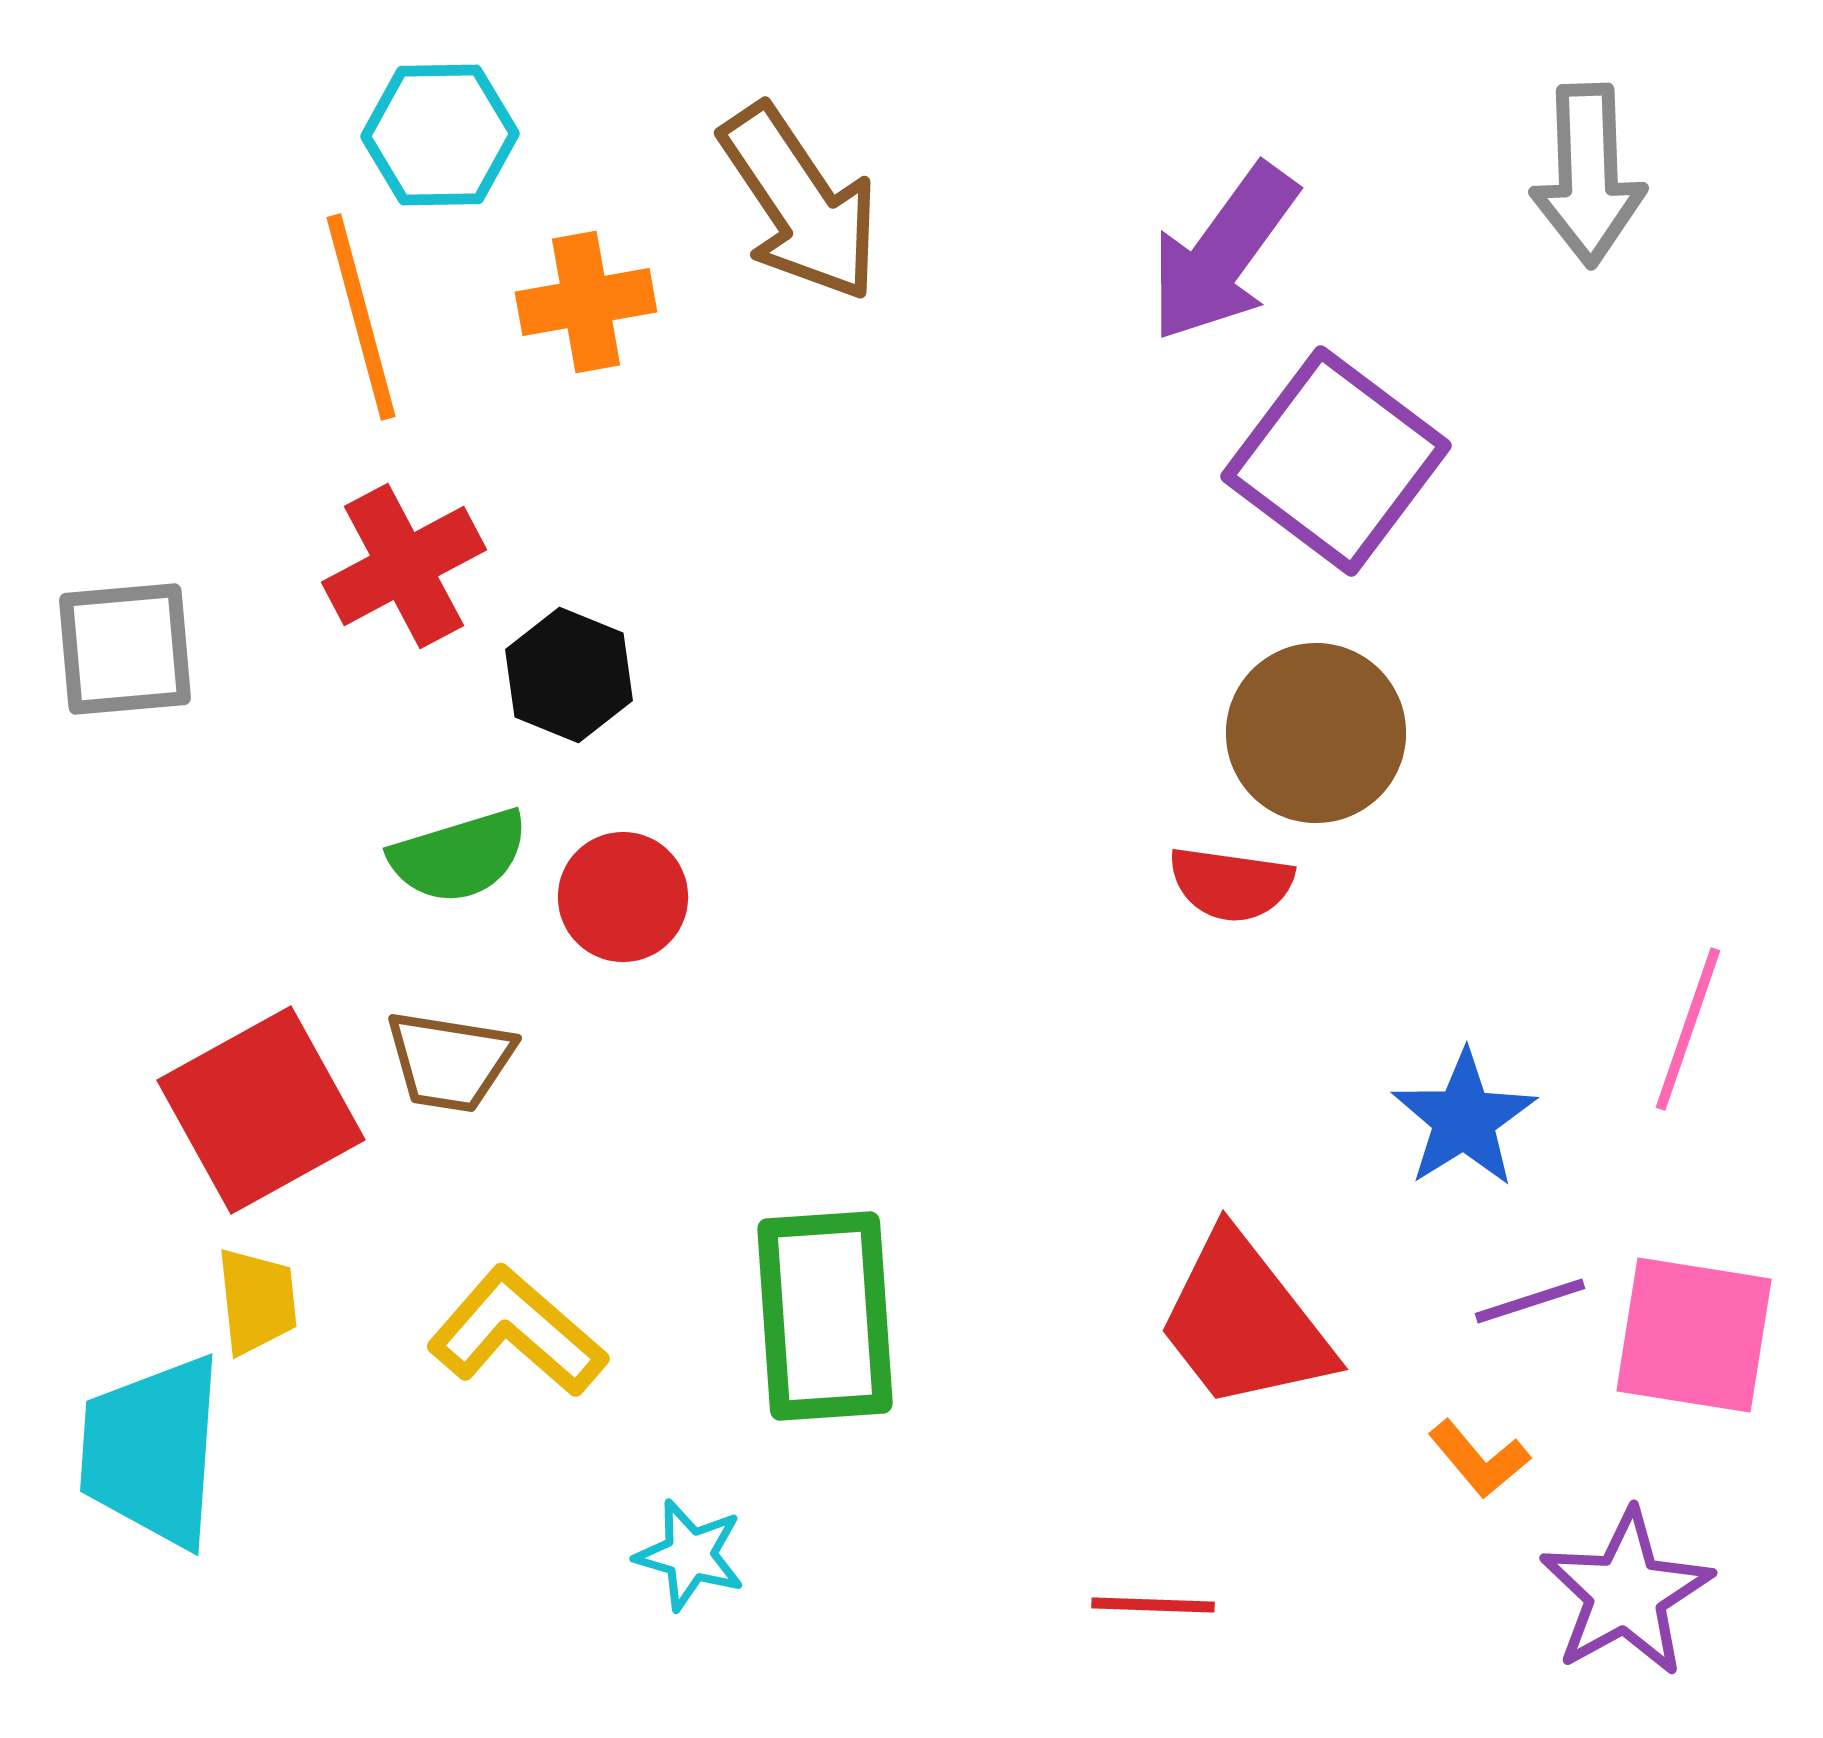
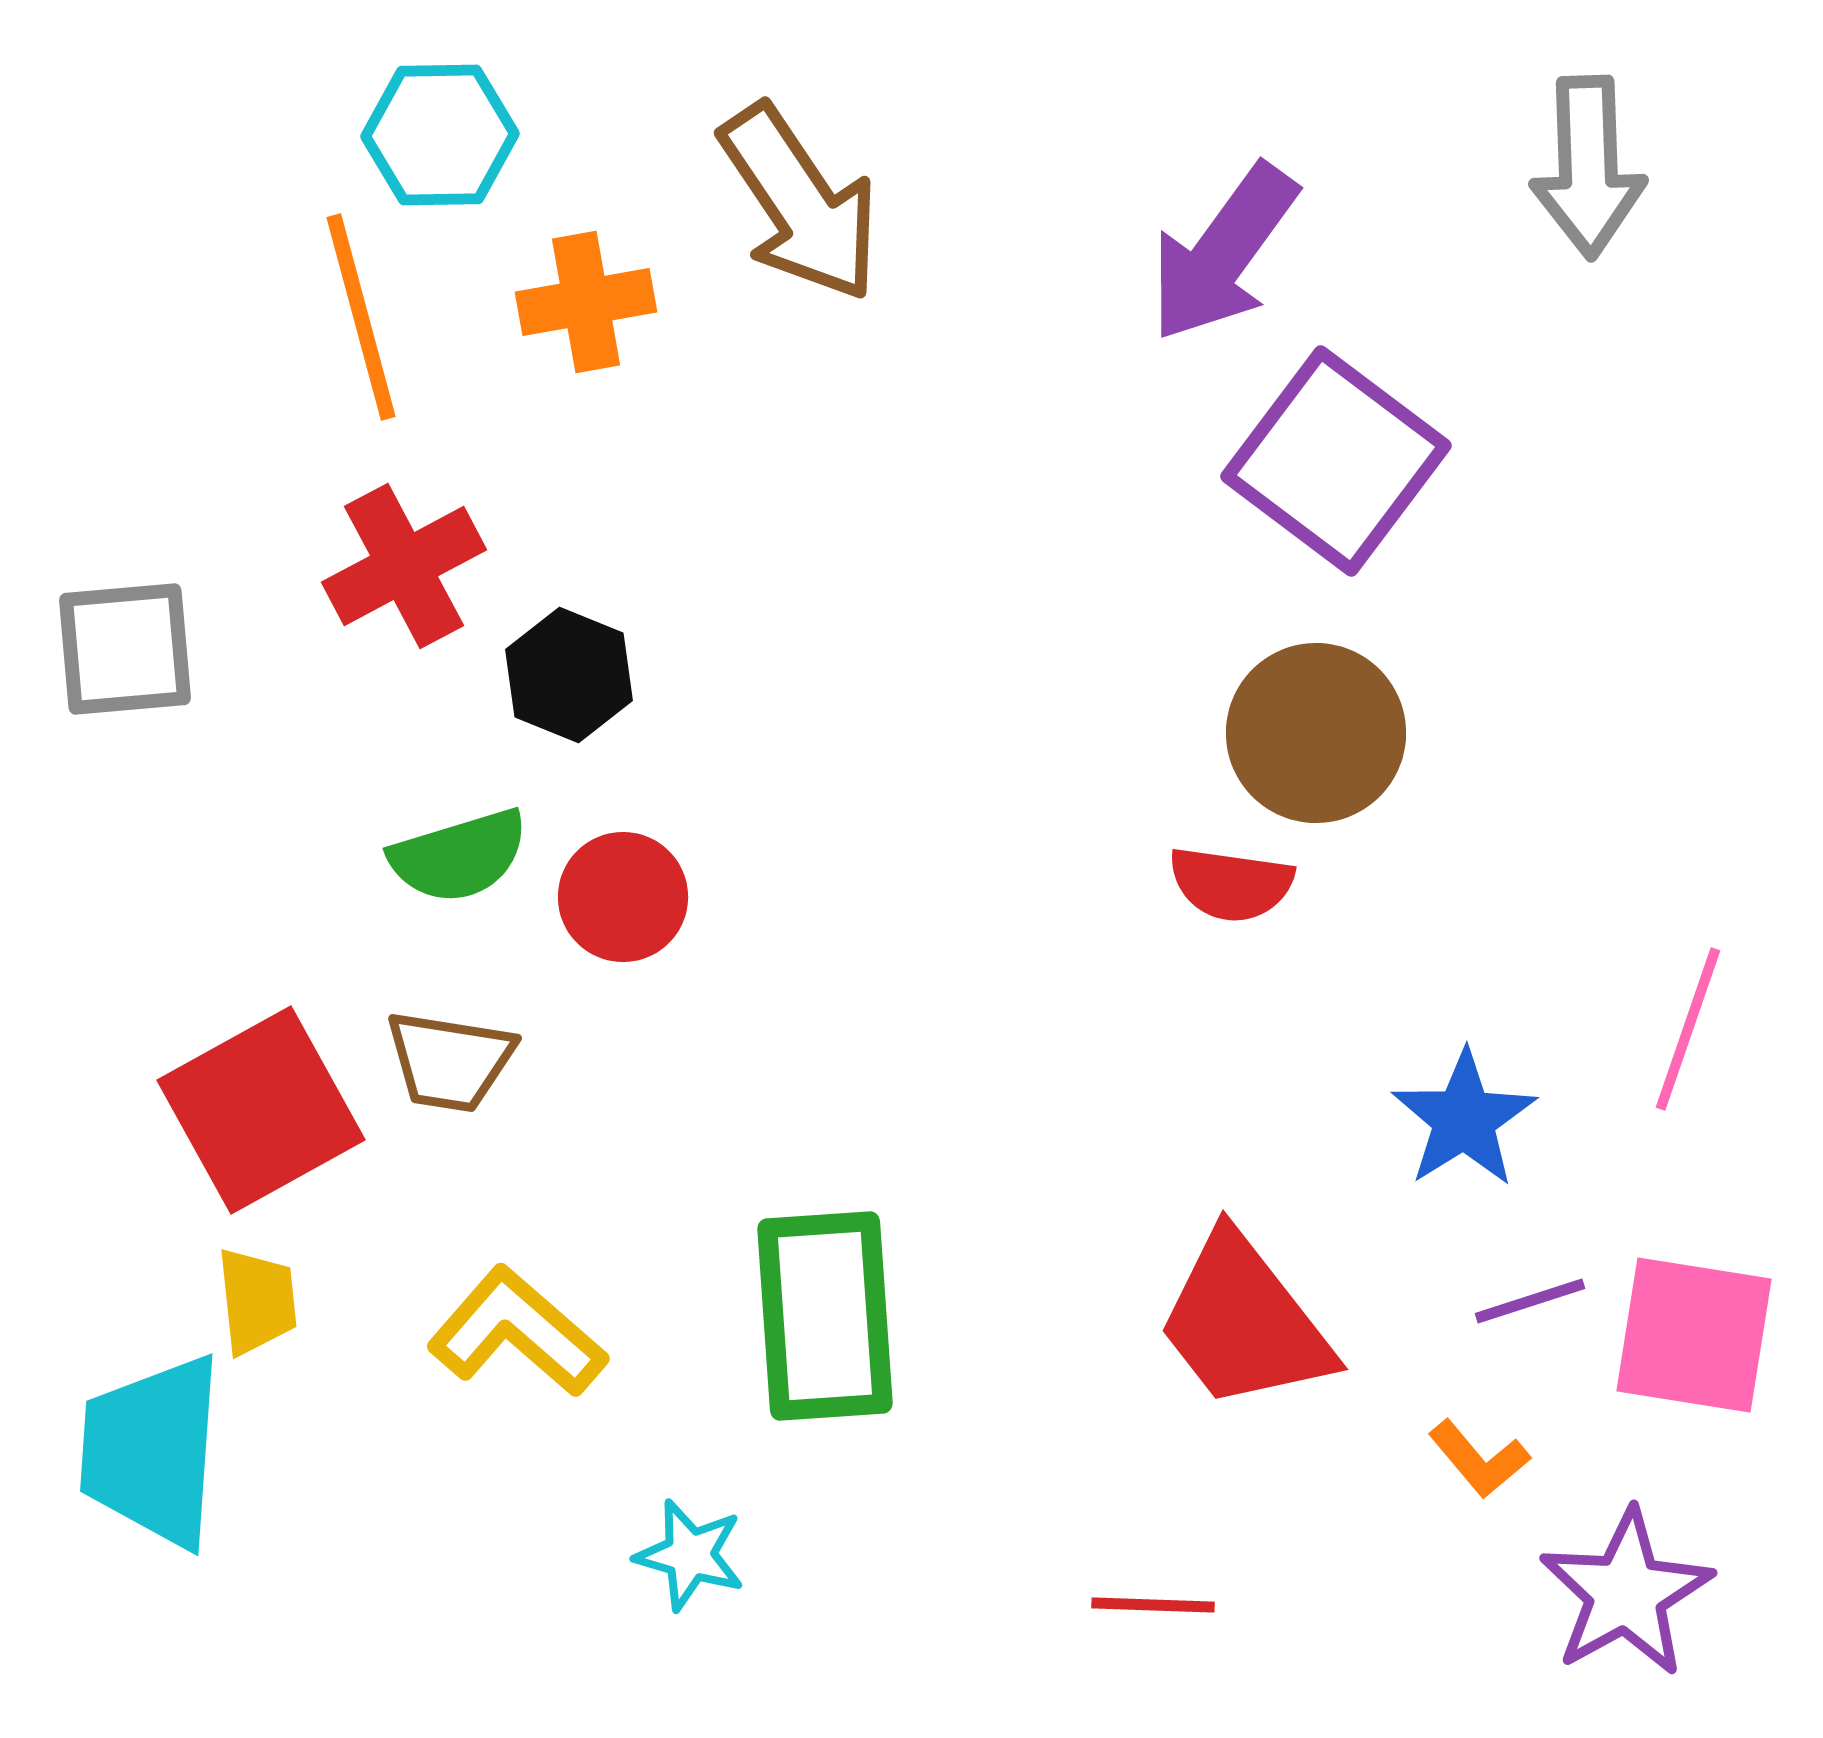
gray arrow: moved 8 px up
